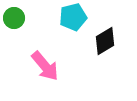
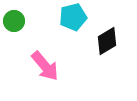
green circle: moved 3 px down
black diamond: moved 2 px right
